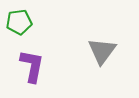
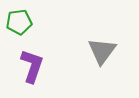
purple L-shape: rotated 8 degrees clockwise
